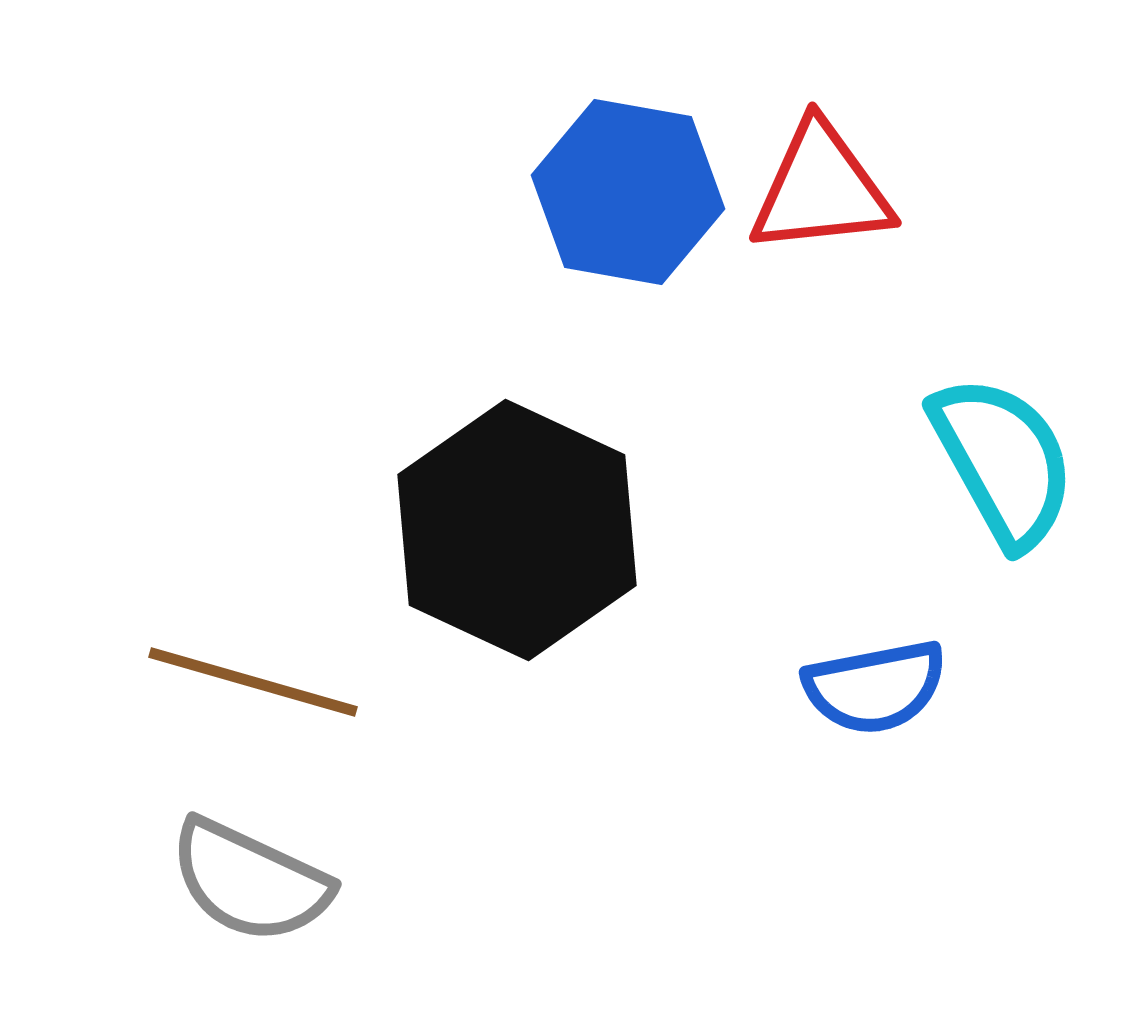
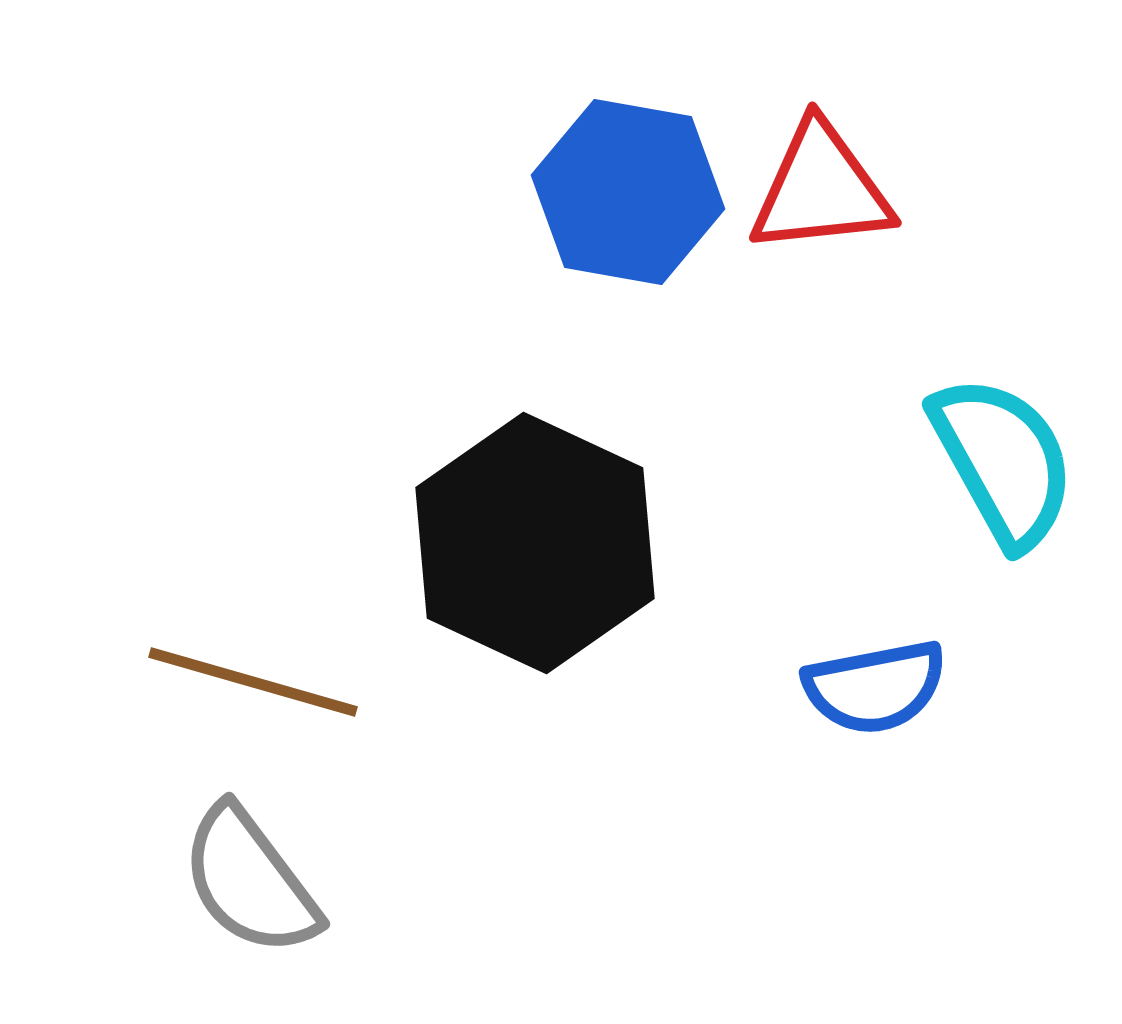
black hexagon: moved 18 px right, 13 px down
gray semicircle: rotated 28 degrees clockwise
